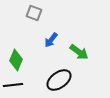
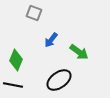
black line: rotated 18 degrees clockwise
